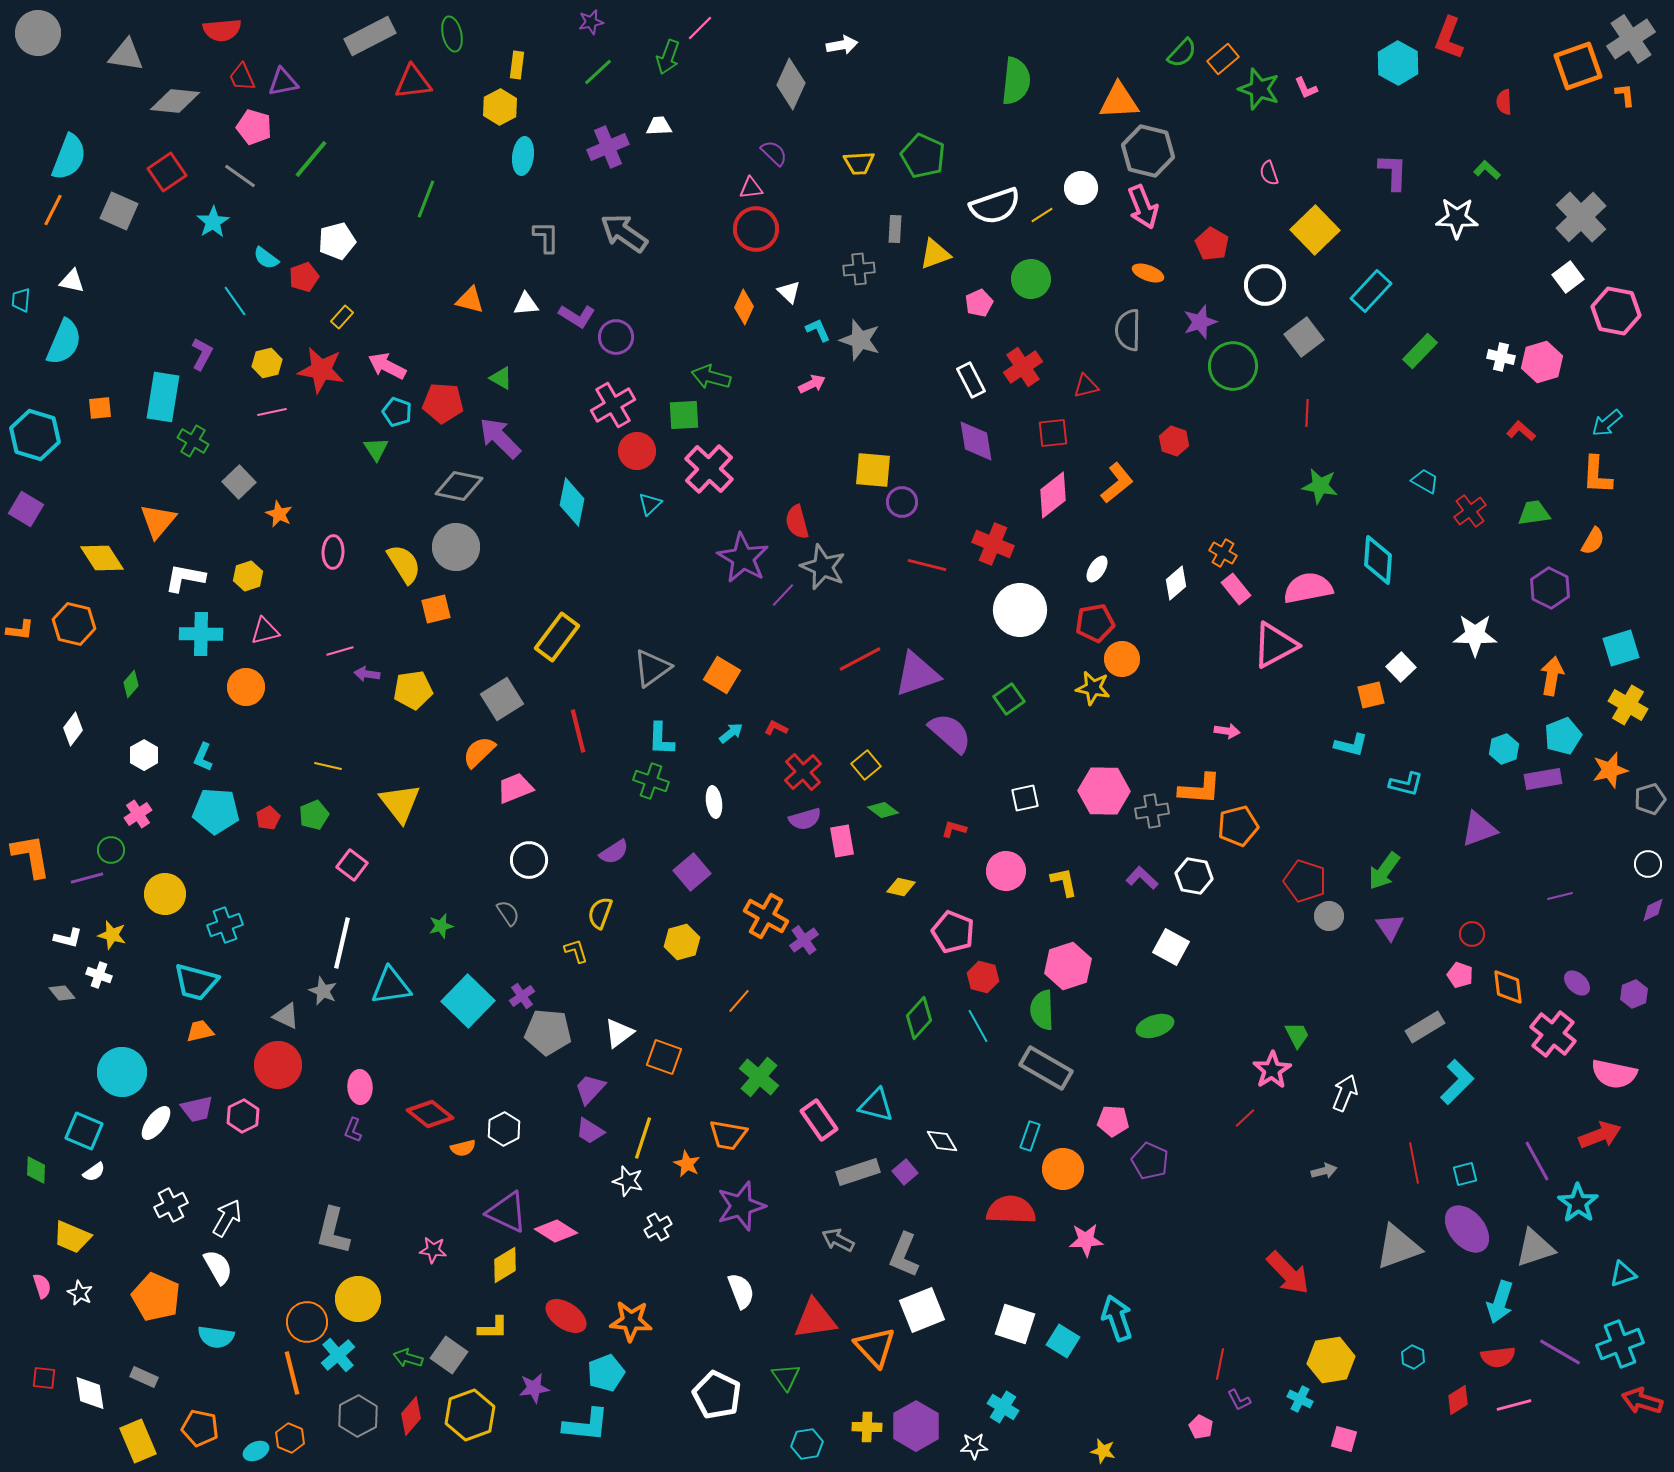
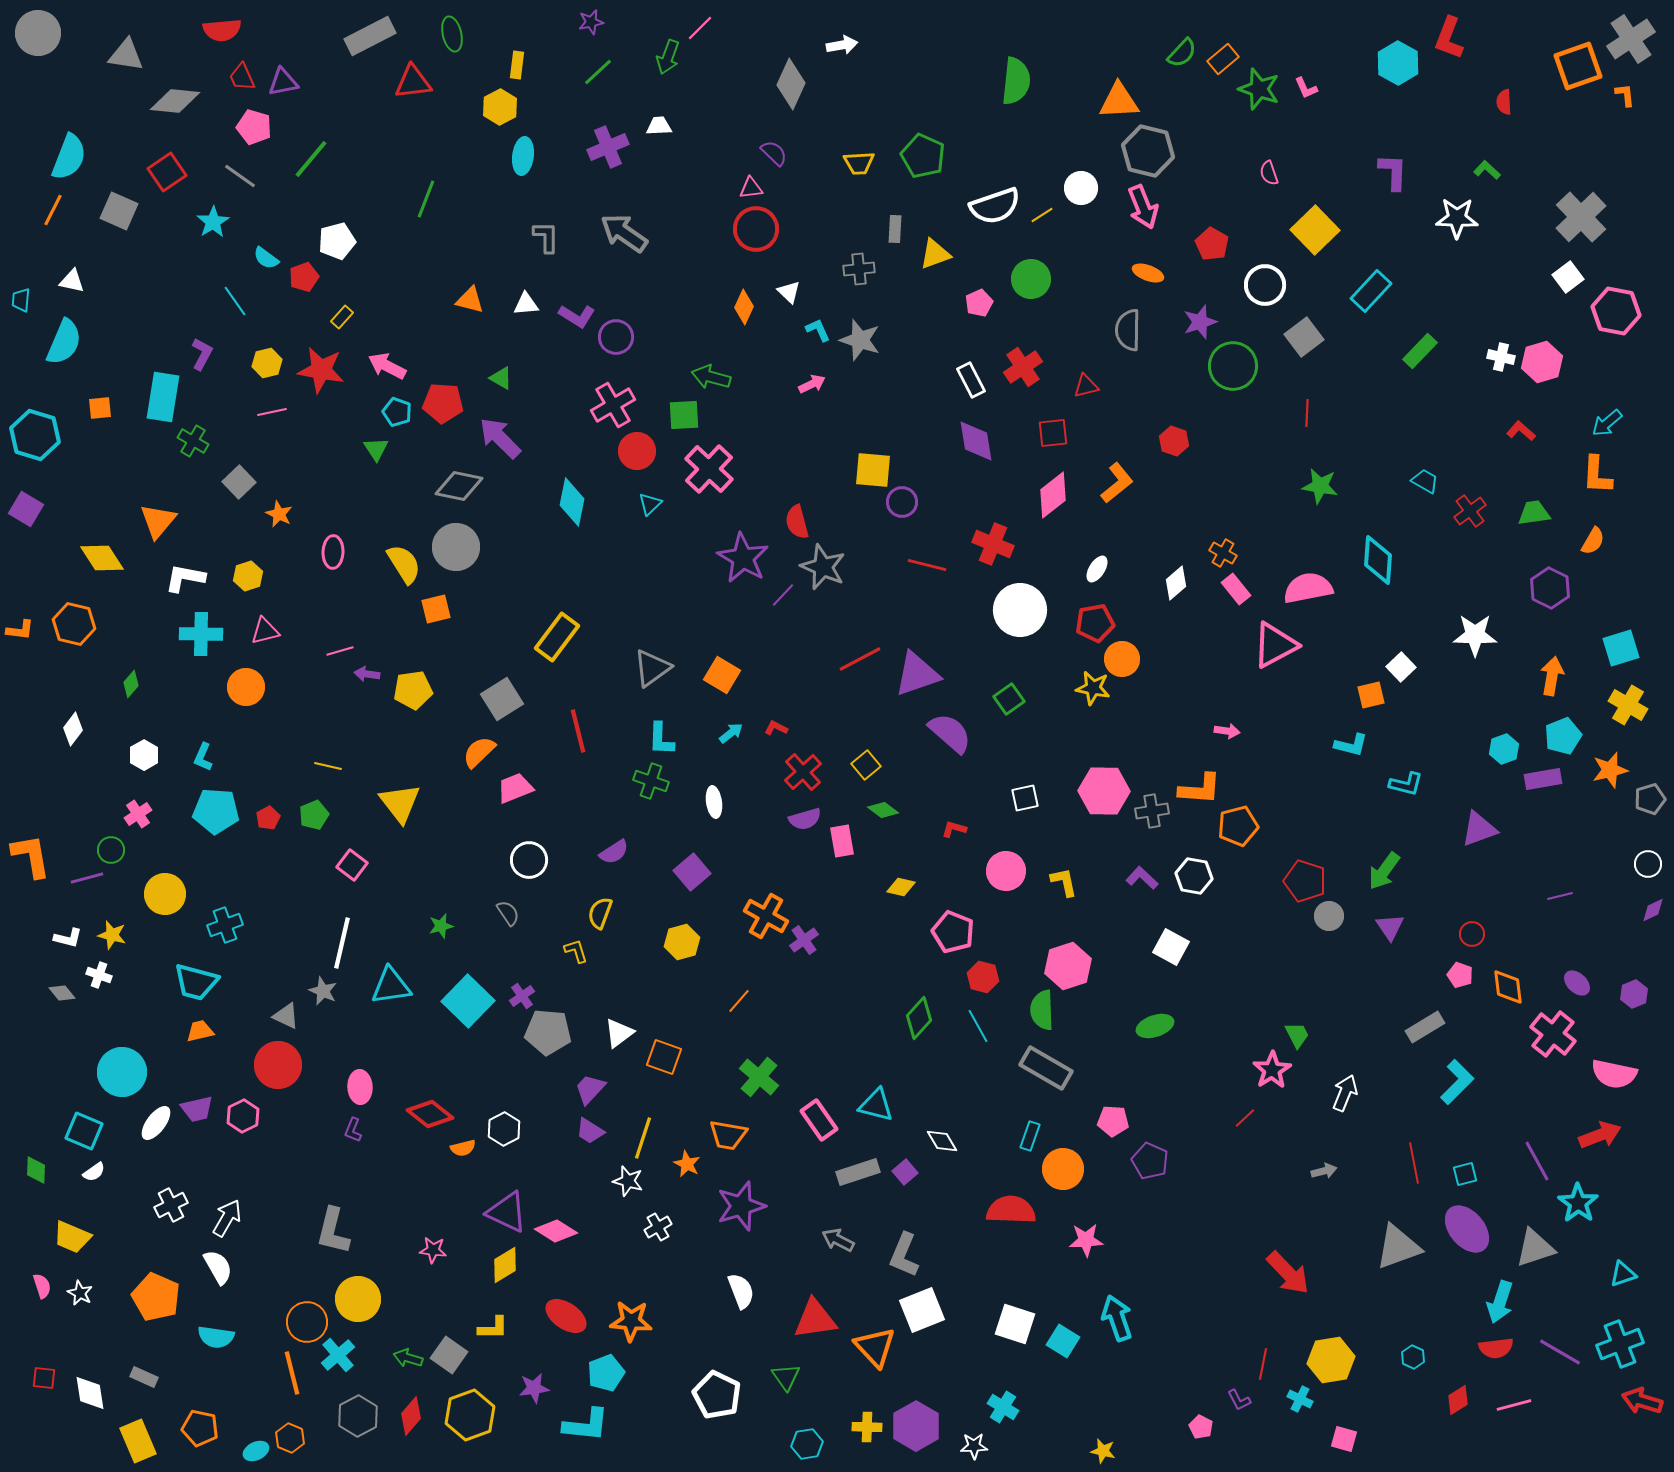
red semicircle at (1498, 1357): moved 2 px left, 9 px up
red line at (1220, 1364): moved 43 px right
